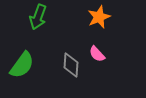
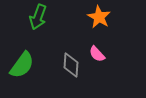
orange star: rotated 20 degrees counterclockwise
